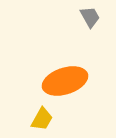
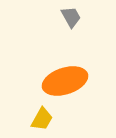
gray trapezoid: moved 19 px left
